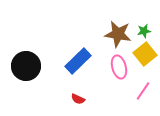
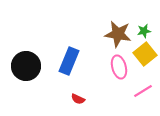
blue rectangle: moved 9 px left; rotated 24 degrees counterclockwise
pink line: rotated 24 degrees clockwise
